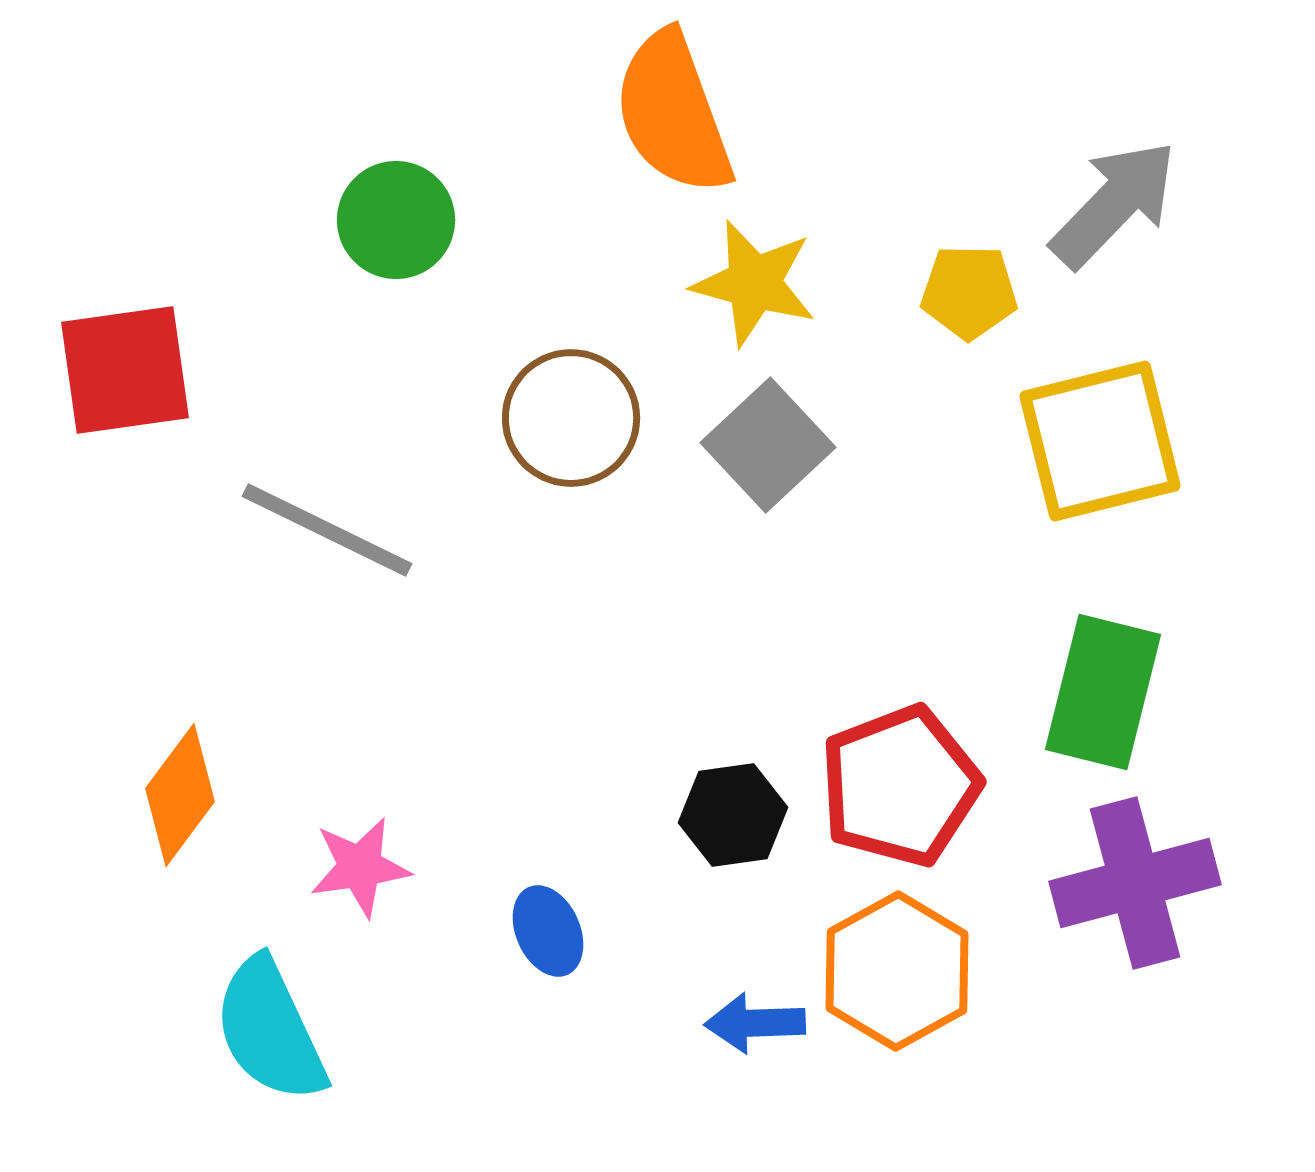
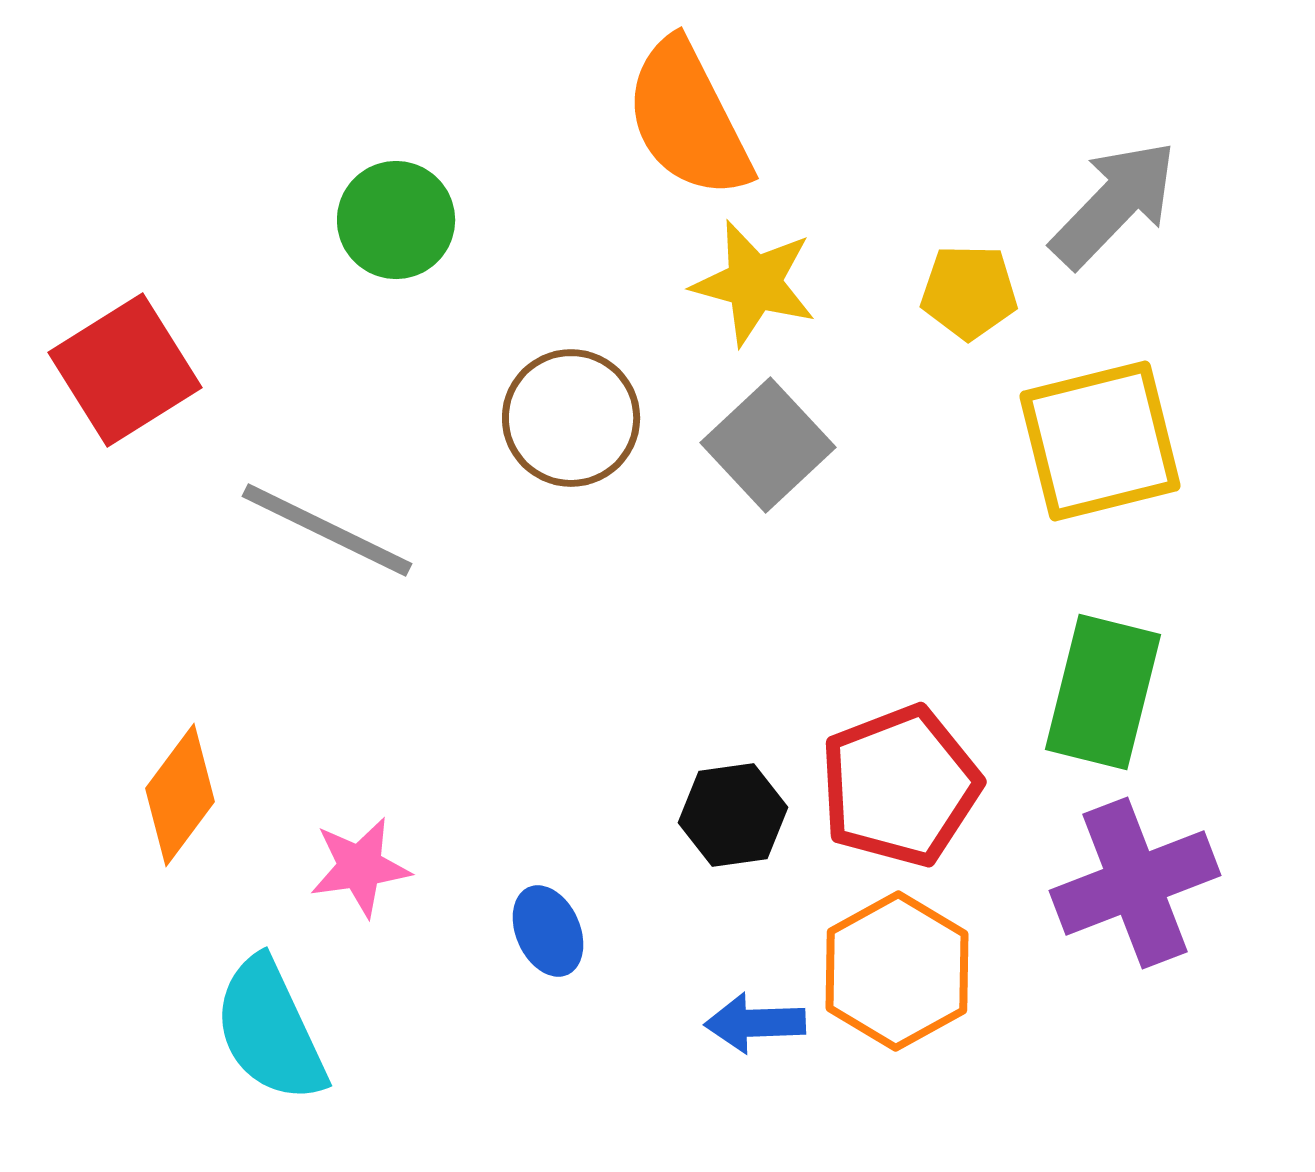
orange semicircle: moved 15 px right, 6 px down; rotated 7 degrees counterclockwise
red square: rotated 24 degrees counterclockwise
purple cross: rotated 6 degrees counterclockwise
